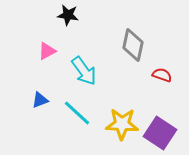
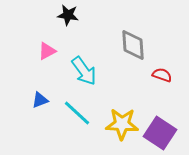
gray diamond: rotated 16 degrees counterclockwise
